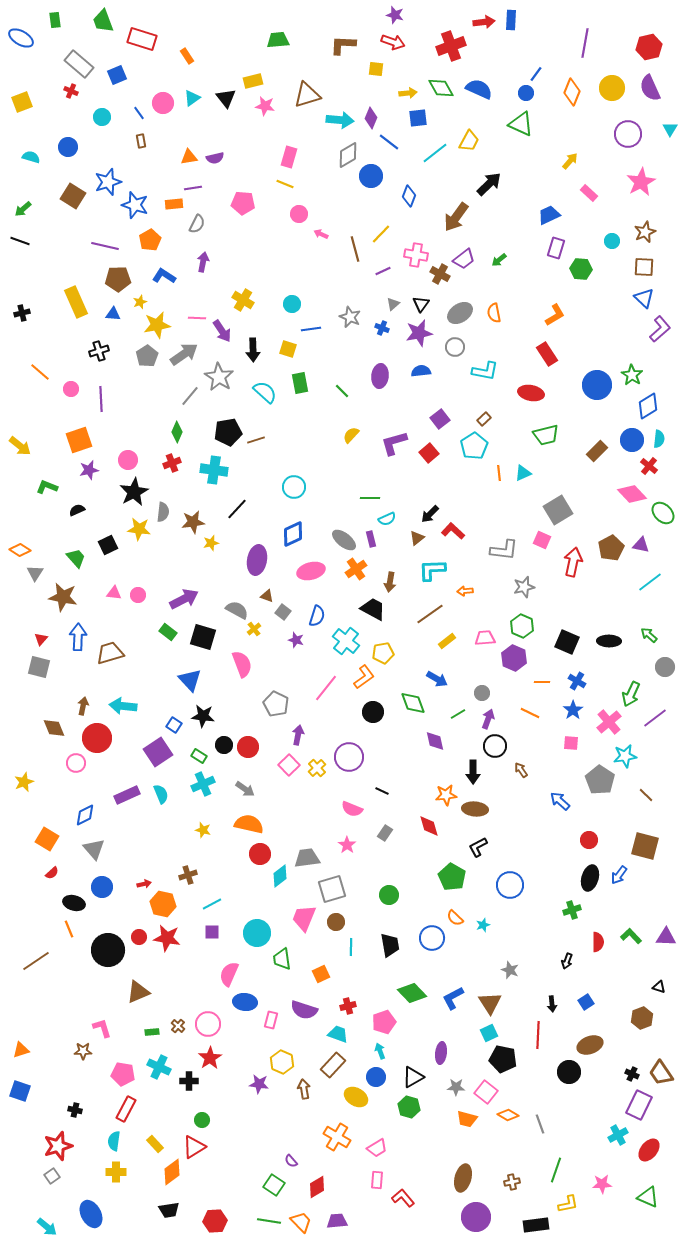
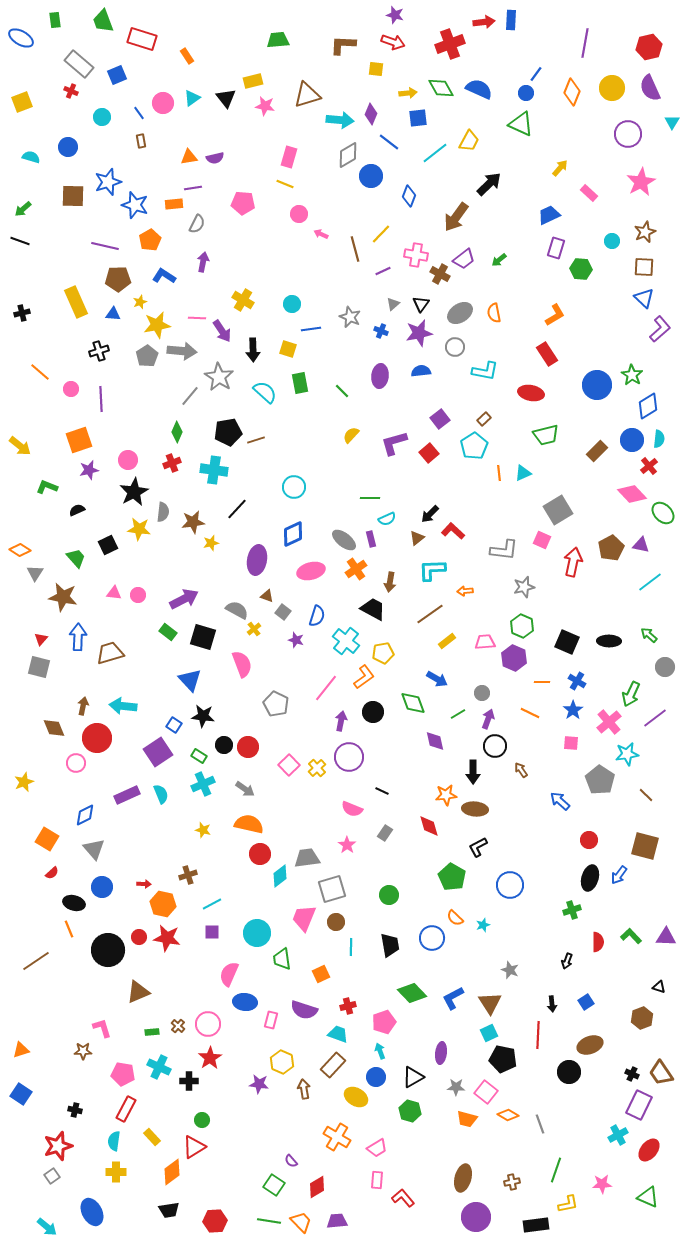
red cross at (451, 46): moved 1 px left, 2 px up
purple diamond at (371, 118): moved 4 px up
cyan triangle at (670, 129): moved 2 px right, 7 px up
yellow arrow at (570, 161): moved 10 px left, 7 px down
brown square at (73, 196): rotated 30 degrees counterclockwise
blue cross at (382, 328): moved 1 px left, 3 px down
gray arrow at (184, 354): moved 2 px left, 3 px up; rotated 40 degrees clockwise
red cross at (649, 466): rotated 12 degrees clockwise
pink trapezoid at (485, 638): moved 4 px down
purple arrow at (298, 735): moved 43 px right, 14 px up
cyan star at (625, 756): moved 2 px right, 2 px up
red arrow at (144, 884): rotated 16 degrees clockwise
blue square at (20, 1091): moved 1 px right, 3 px down; rotated 15 degrees clockwise
green hexagon at (409, 1107): moved 1 px right, 4 px down
yellow rectangle at (155, 1144): moved 3 px left, 7 px up
blue ellipse at (91, 1214): moved 1 px right, 2 px up
